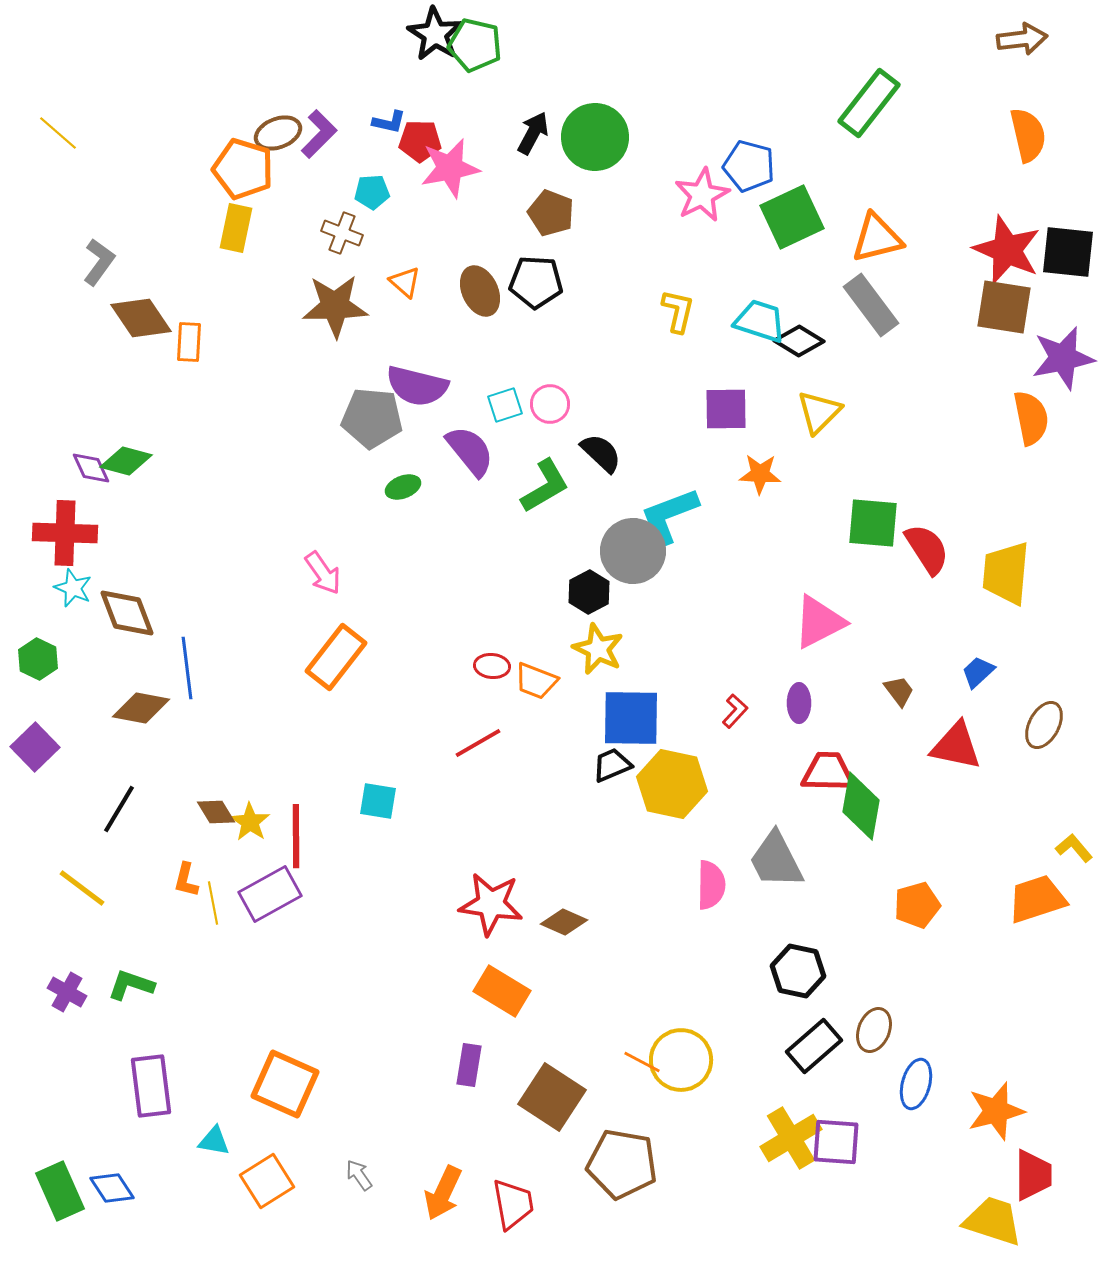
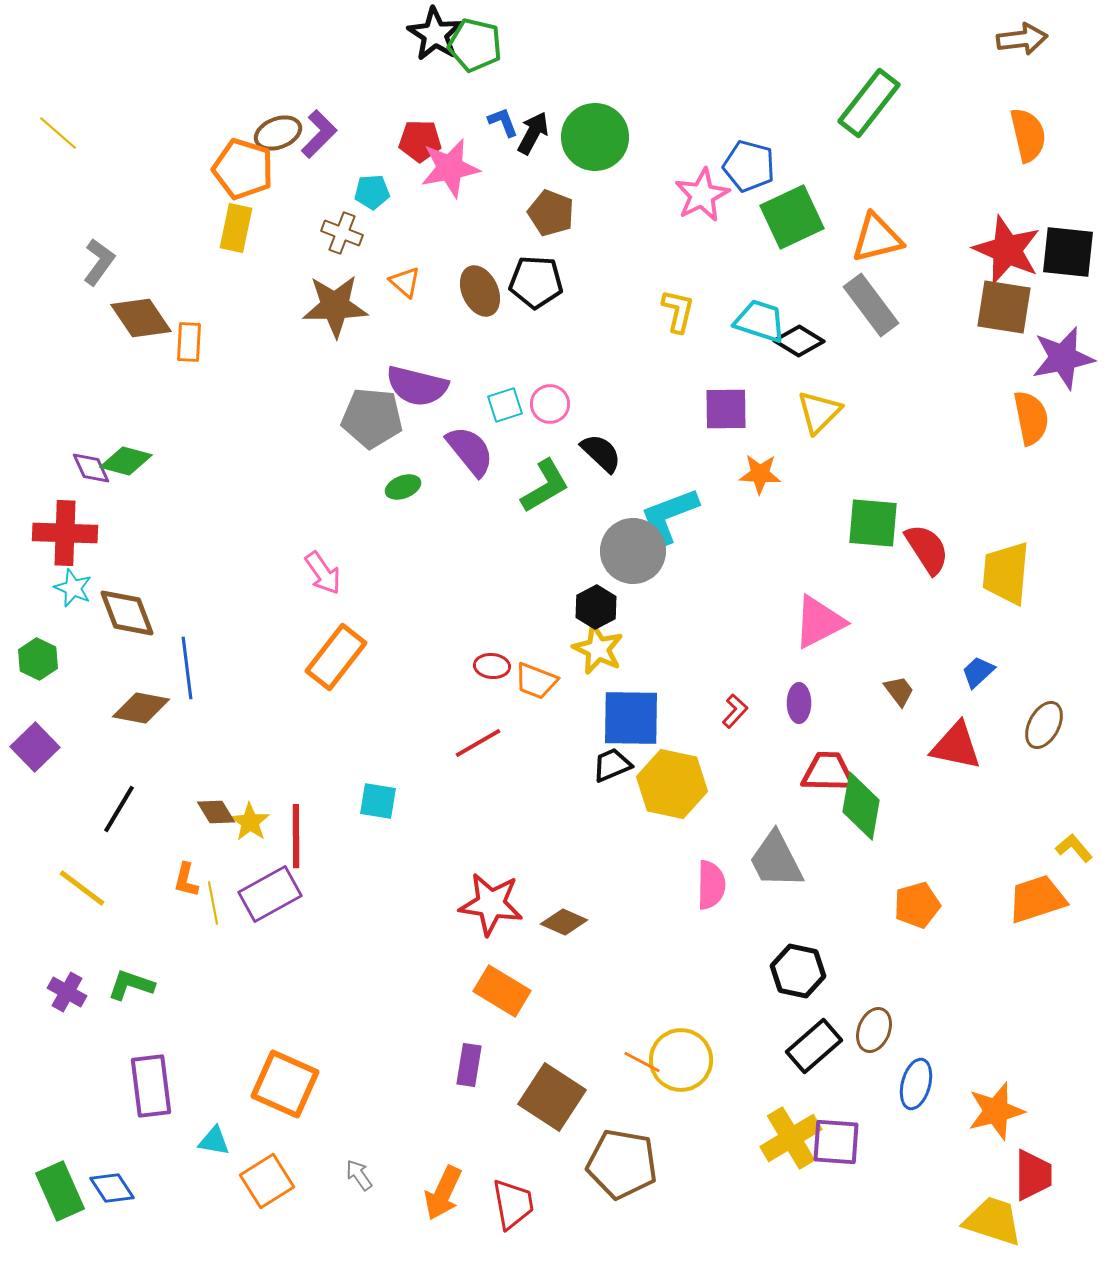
blue L-shape at (389, 122): moved 114 px right; rotated 124 degrees counterclockwise
black hexagon at (589, 592): moved 7 px right, 15 px down
